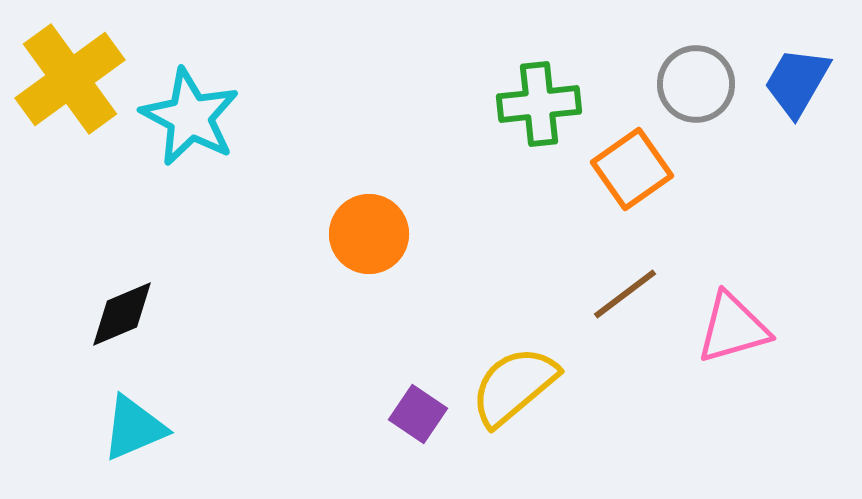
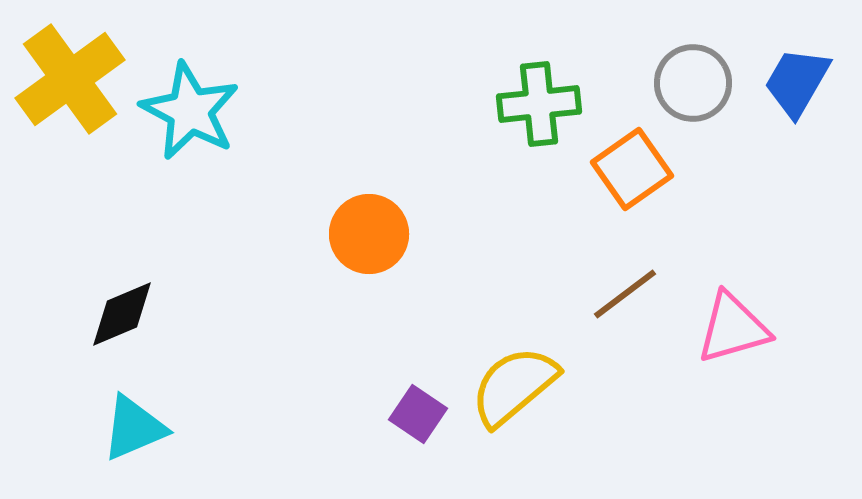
gray circle: moved 3 px left, 1 px up
cyan star: moved 6 px up
